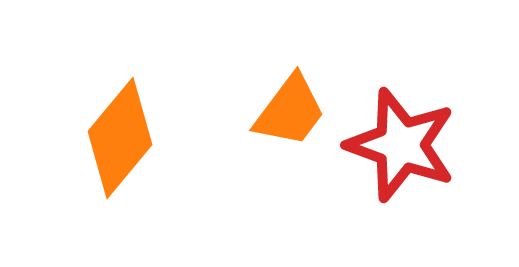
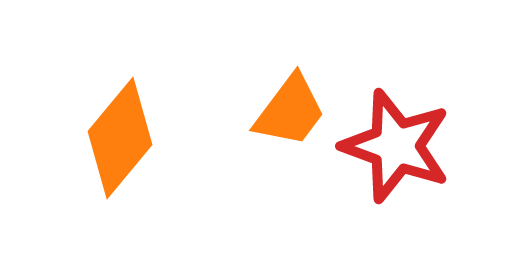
red star: moved 5 px left, 1 px down
